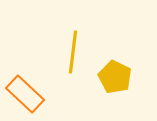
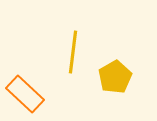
yellow pentagon: rotated 16 degrees clockwise
